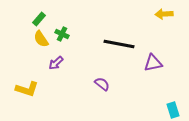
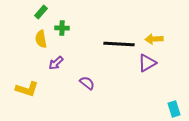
yellow arrow: moved 10 px left, 25 px down
green rectangle: moved 2 px right, 7 px up
green cross: moved 6 px up; rotated 24 degrees counterclockwise
yellow semicircle: rotated 24 degrees clockwise
black line: rotated 8 degrees counterclockwise
purple triangle: moved 6 px left; rotated 18 degrees counterclockwise
purple semicircle: moved 15 px left, 1 px up
cyan rectangle: moved 1 px right, 1 px up
